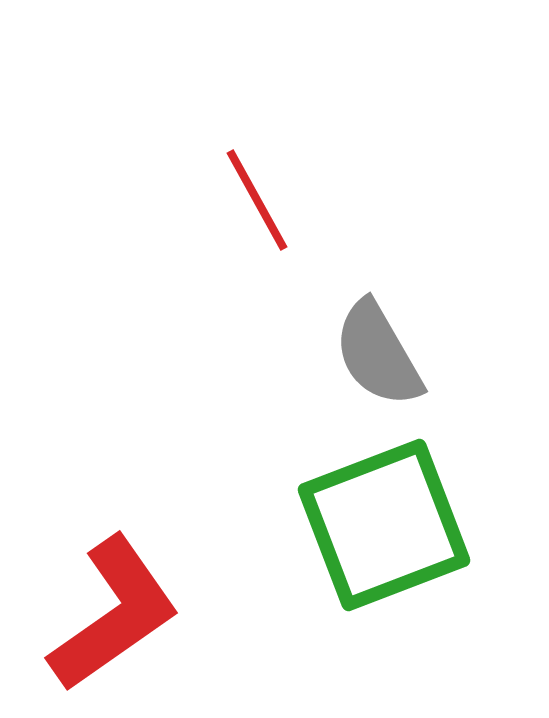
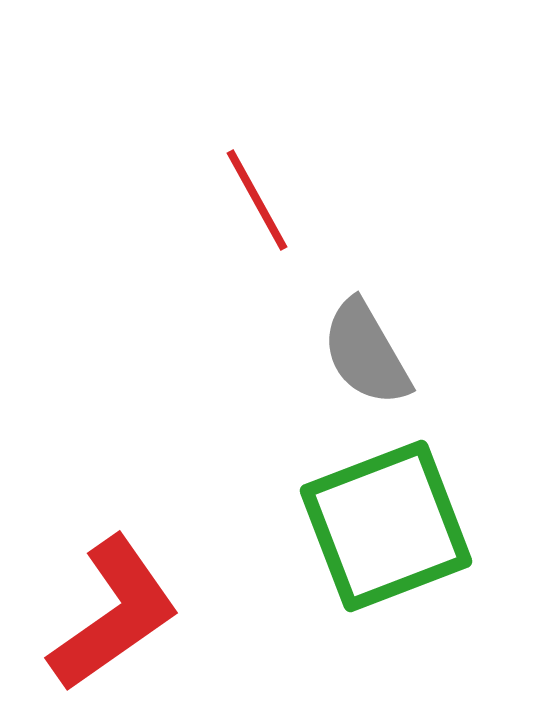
gray semicircle: moved 12 px left, 1 px up
green square: moved 2 px right, 1 px down
